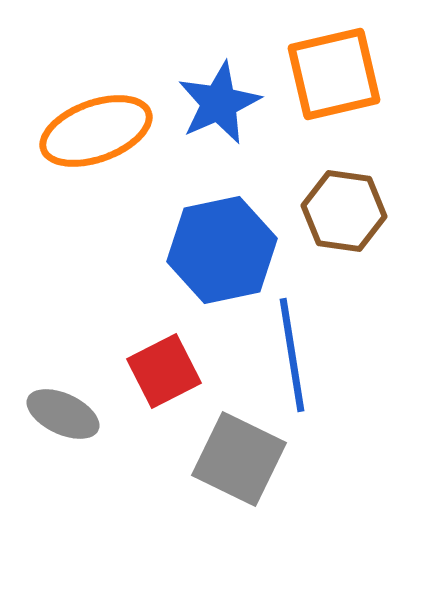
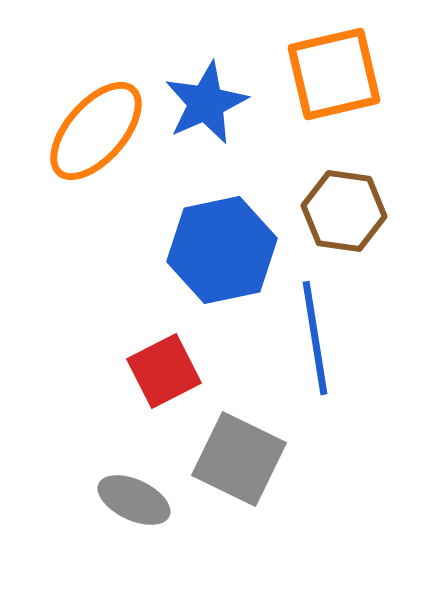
blue star: moved 13 px left
orange ellipse: rotated 29 degrees counterclockwise
blue line: moved 23 px right, 17 px up
gray ellipse: moved 71 px right, 86 px down
